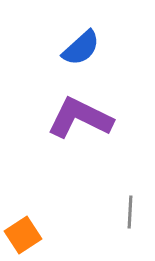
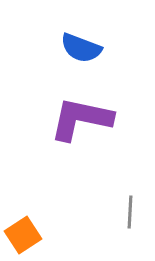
blue semicircle: rotated 63 degrees clockwise
purple L-shape: moved 1 px right, 1 px down; rotated 14 degrees counterclockwise
